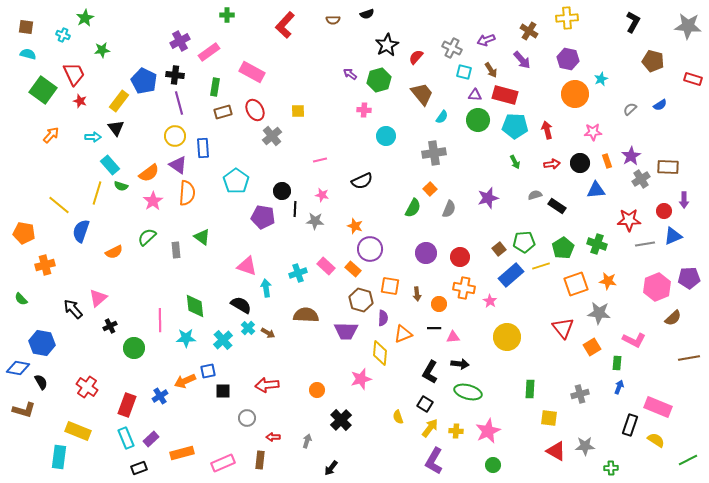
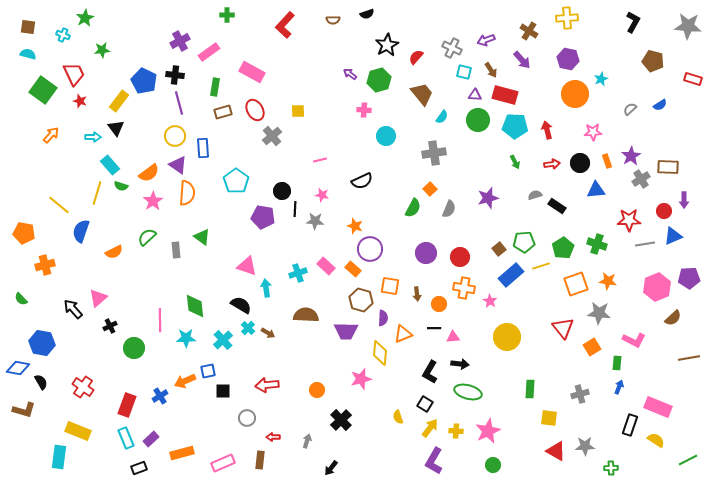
brown square at (26, 27): moved 2 px right
red cross at (87, 387): moved 4 px left
